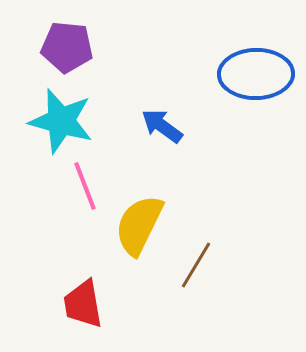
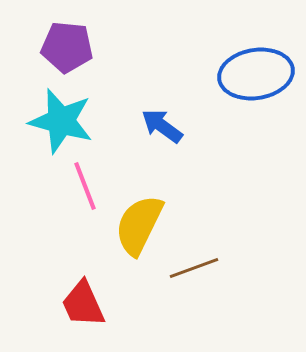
blue ellipse: rotated 8 degrees counterclockwise
brown line: moved 2 px left, 3 px down; rotated 39 degrees clockwise
red trapezoid: rotated 14 degrees counterclockwise
